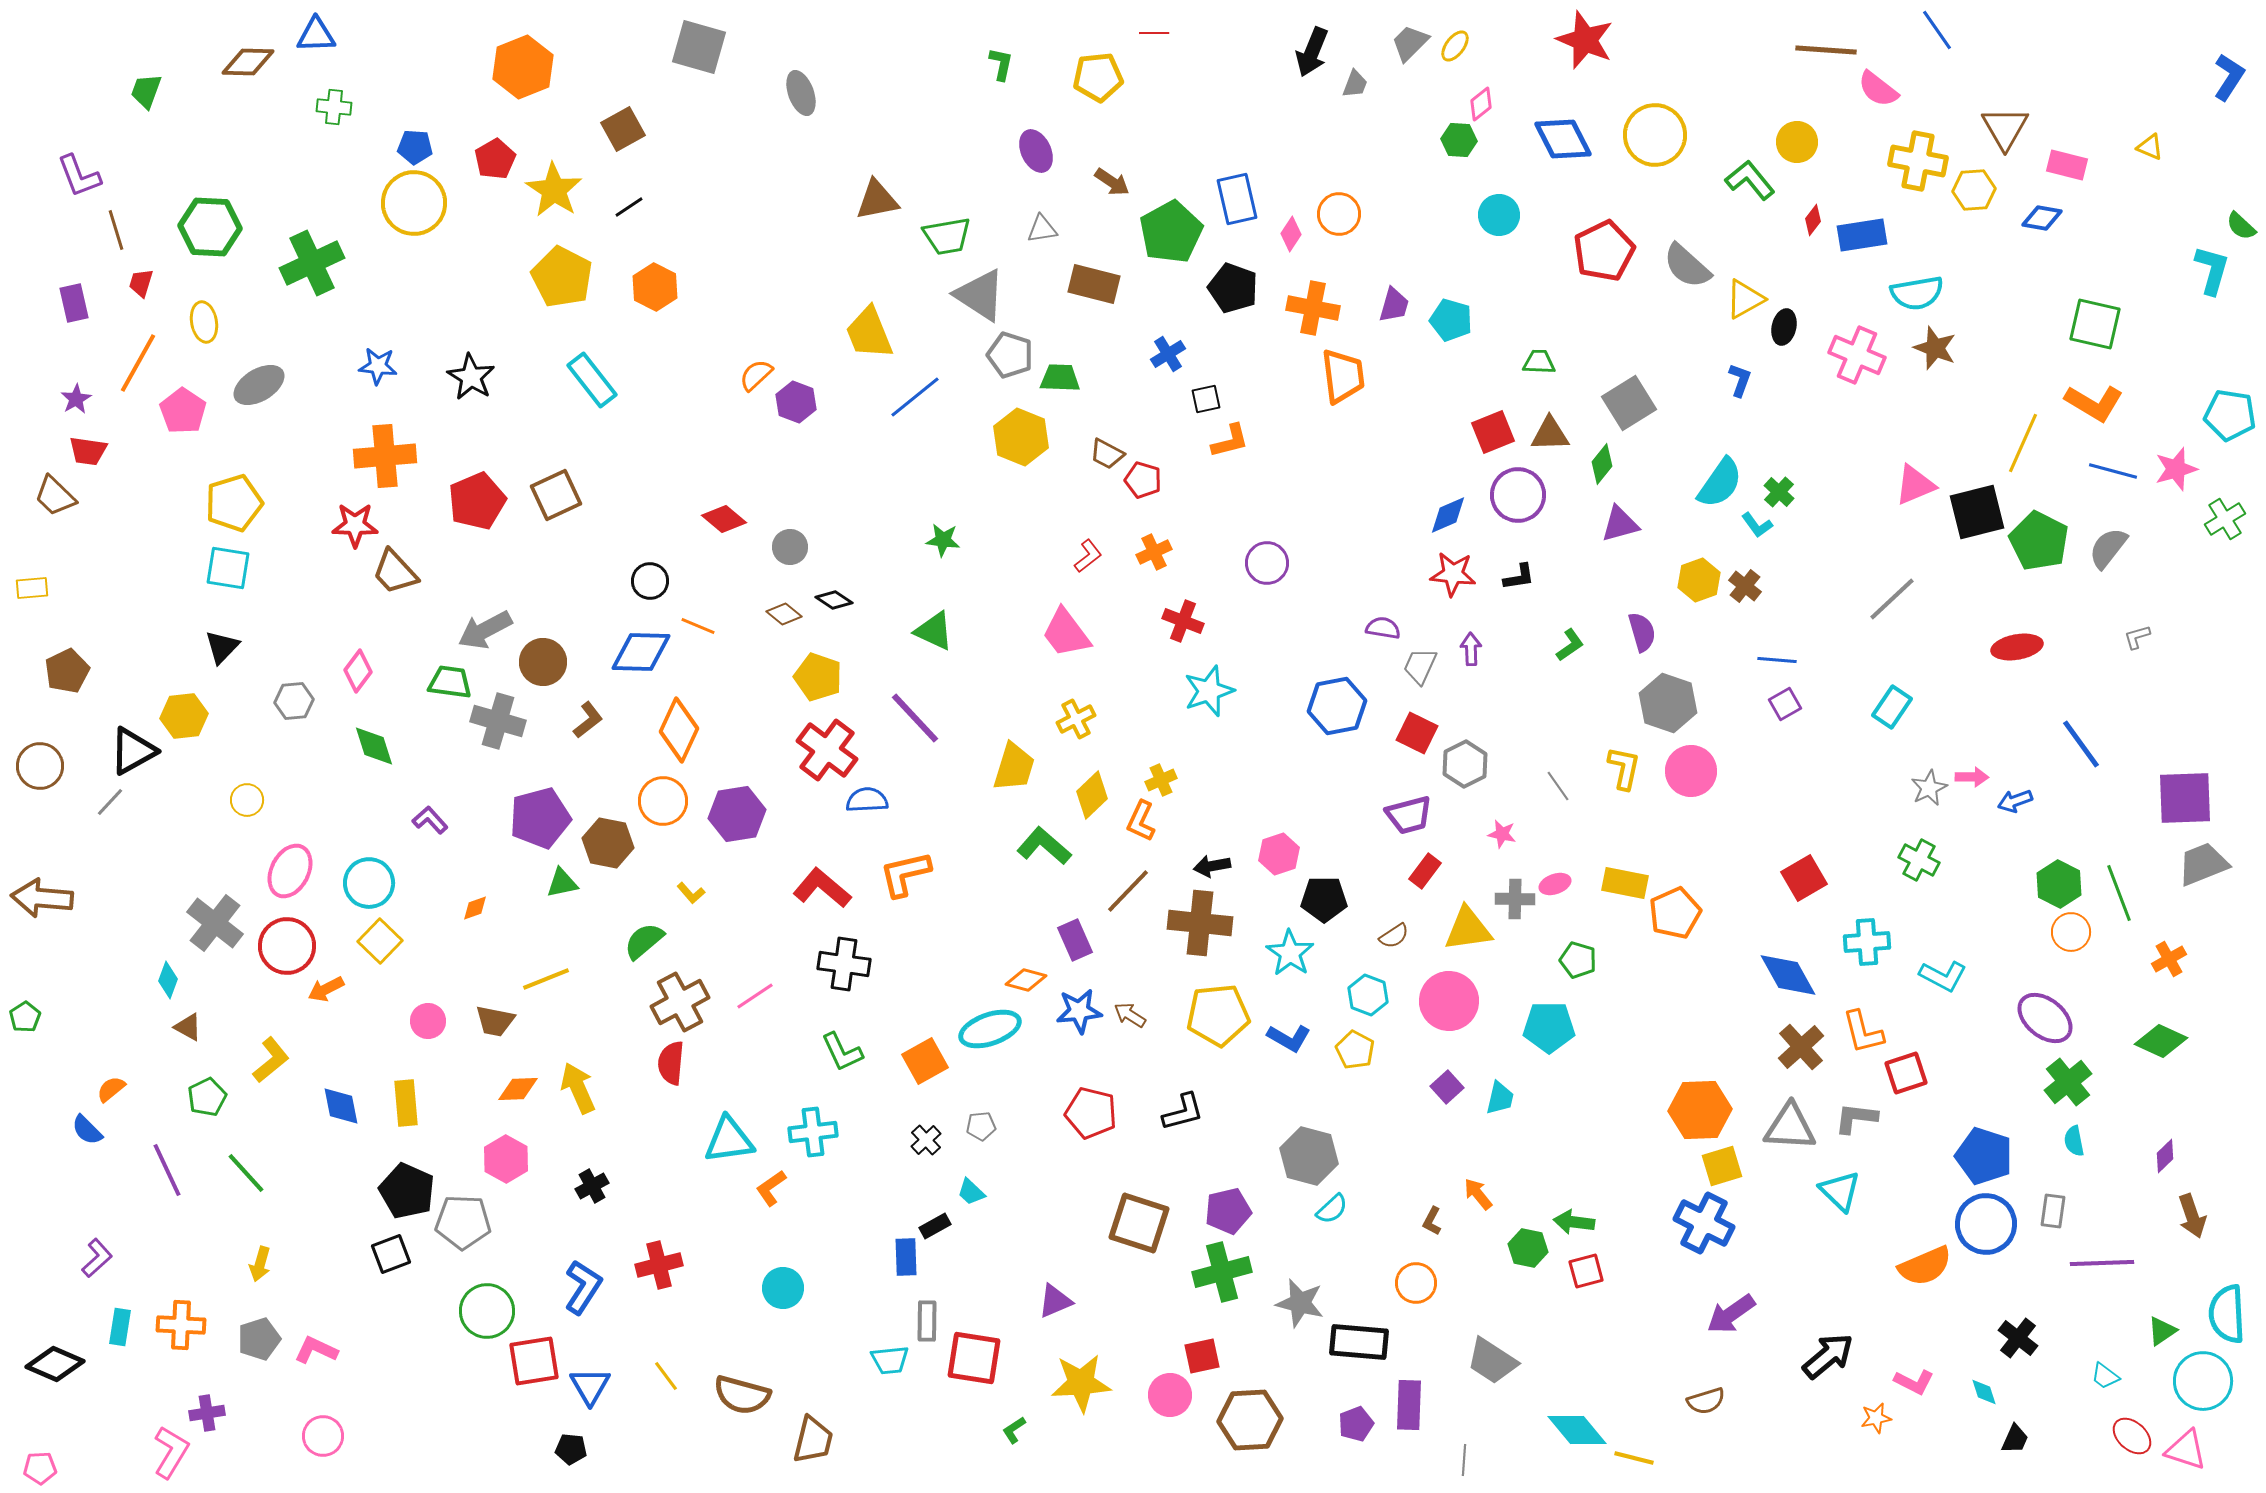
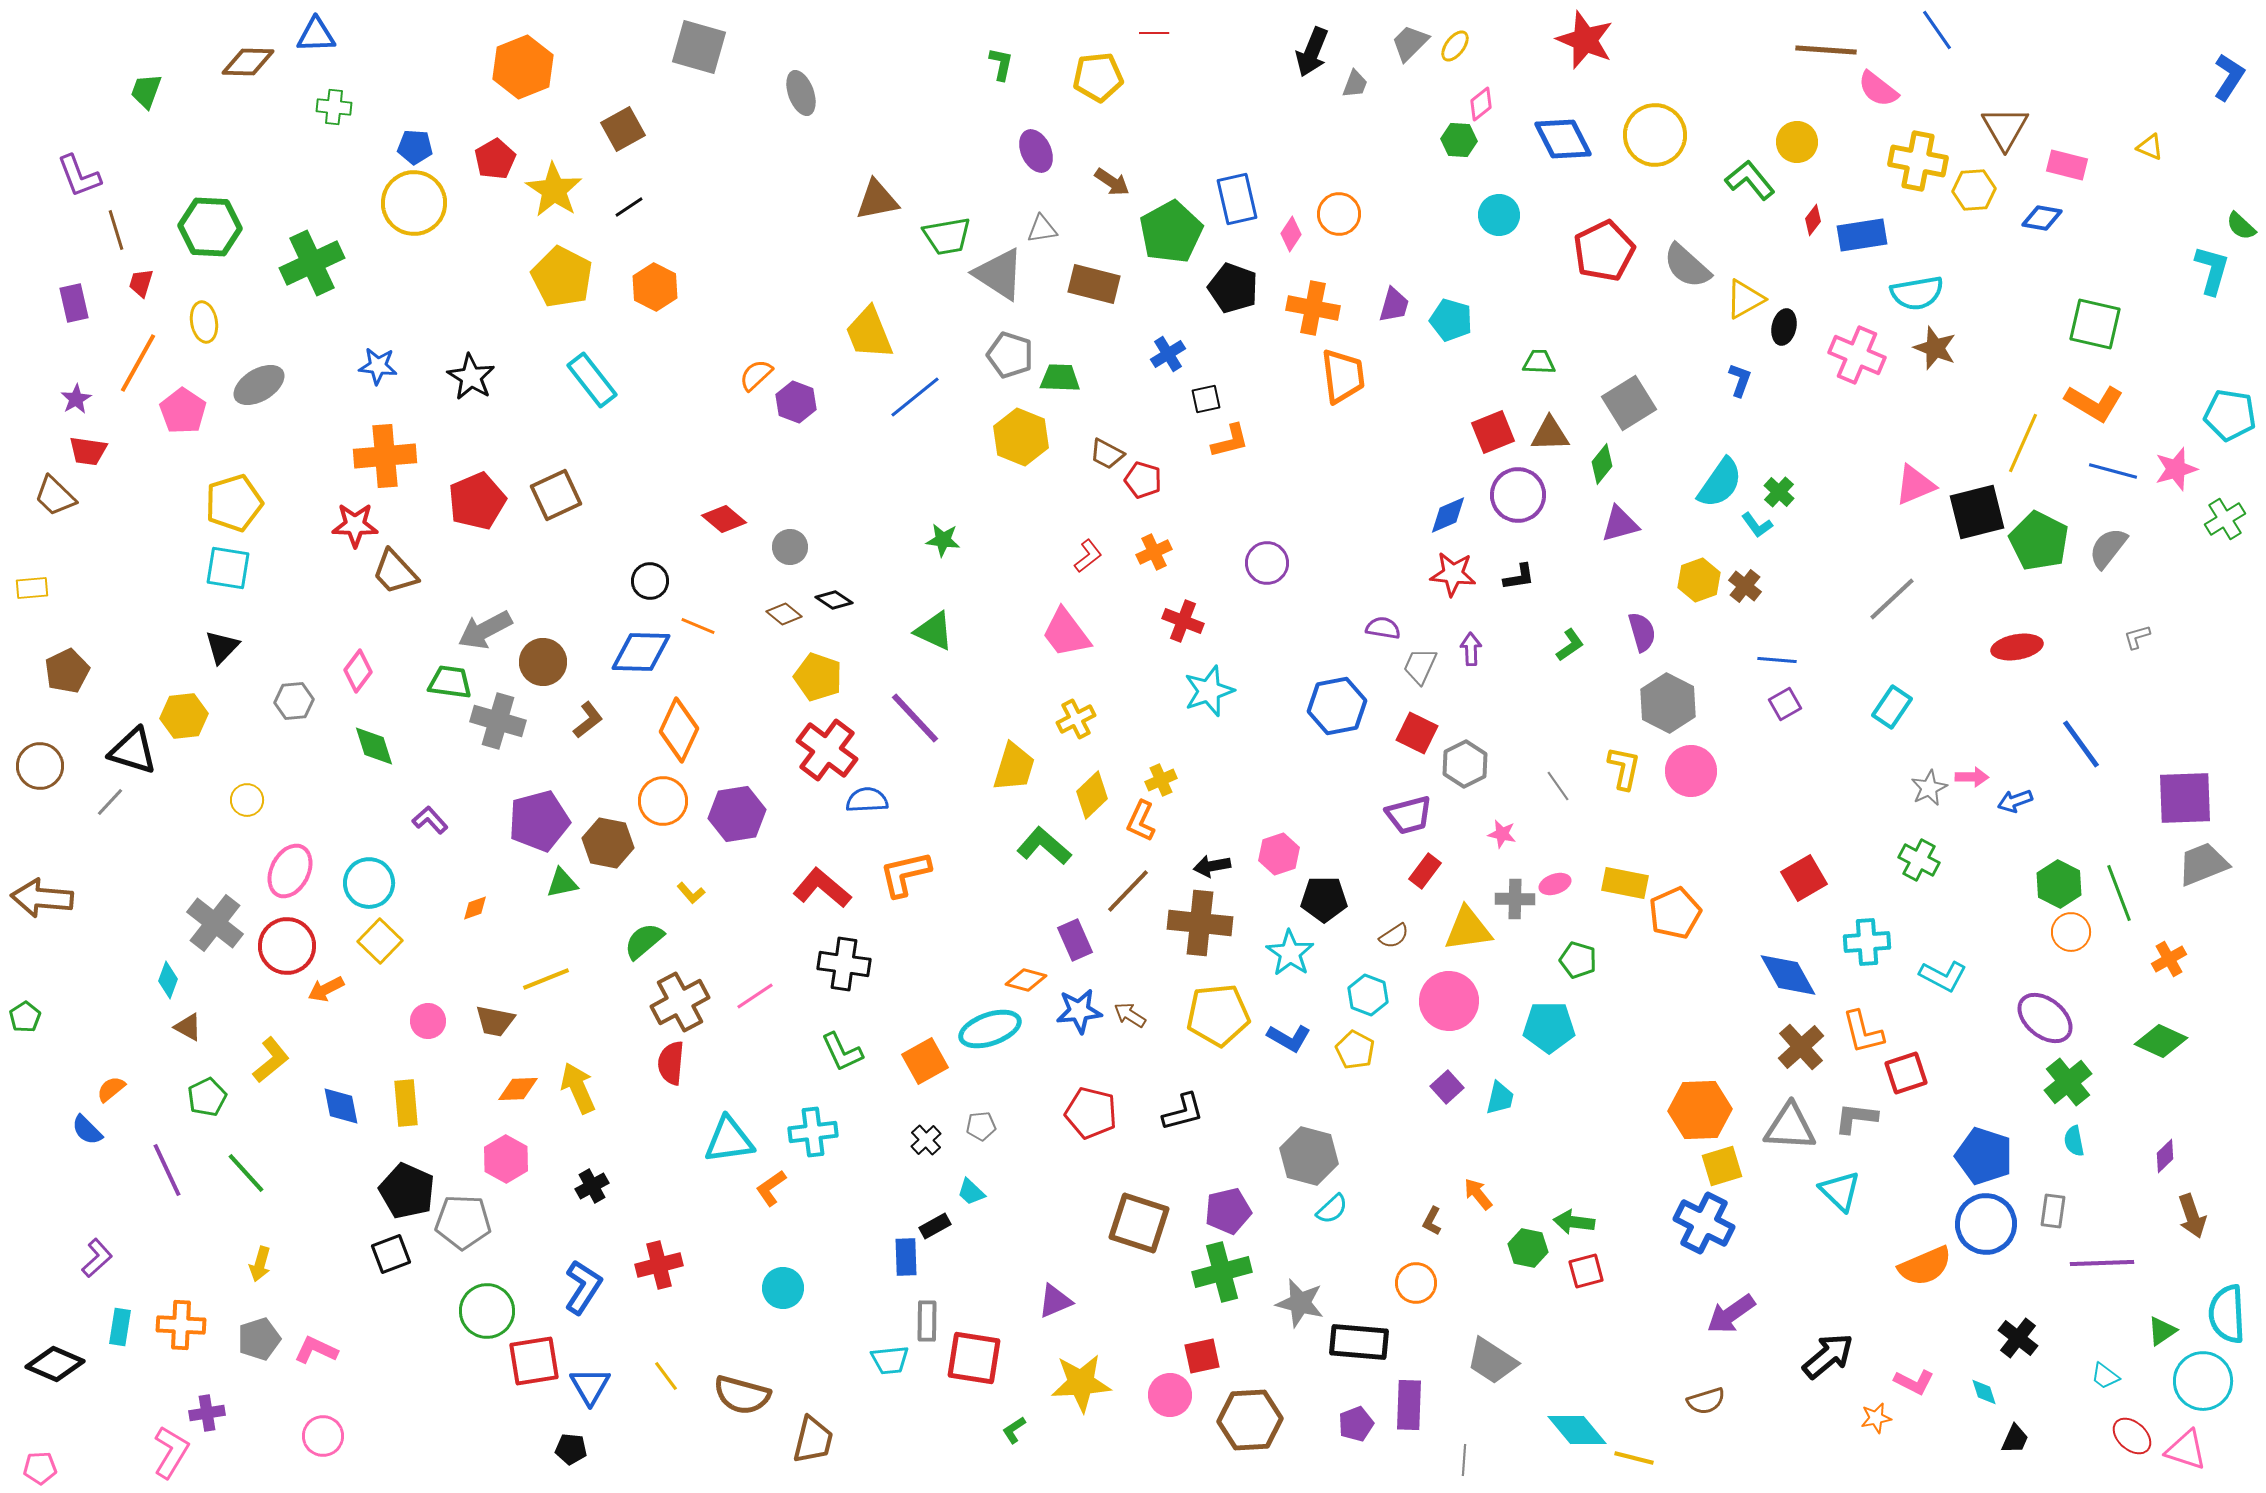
gray triangle at (980, 295): moved 19 px right, 21 px up
gray hexagon at (1668, 703): rotated 8 degrees clockwise
black triangle at (133, 751): rotated 46 degrees clockwise
purple pentagon at (540, 818): moved 1 px left, 3 px down
